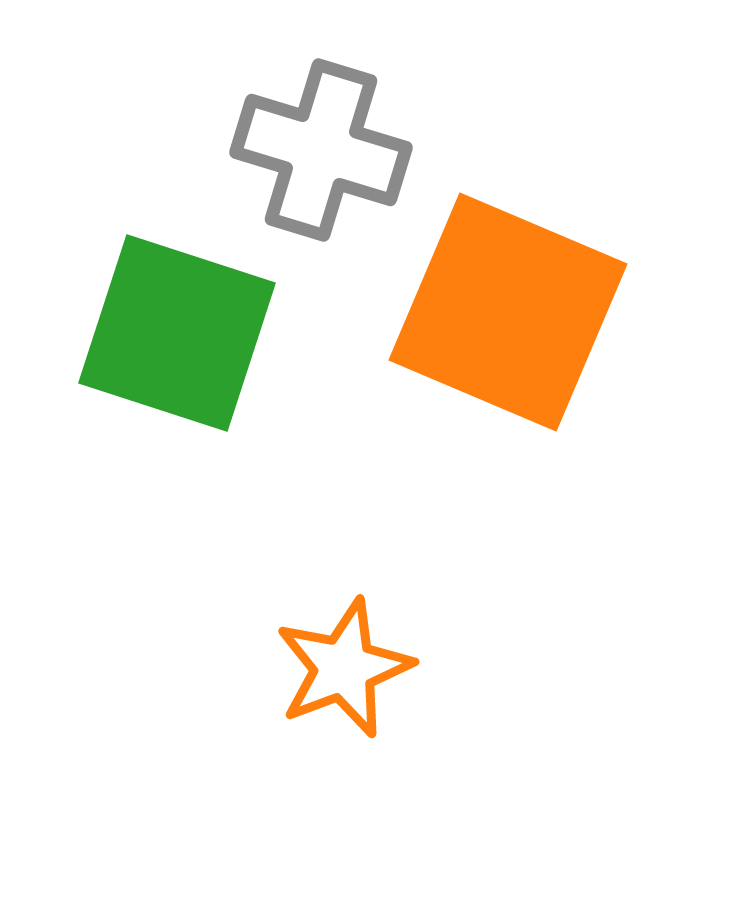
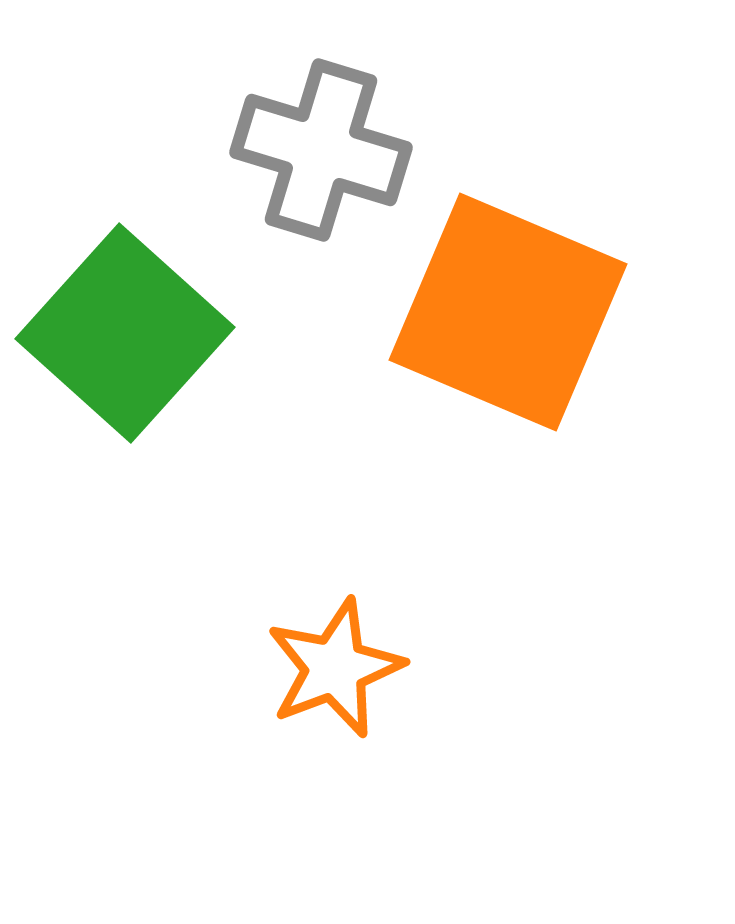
green square: moved 52 px left; rotated 24 degrees clockwise
orange star: moved 9 px left
